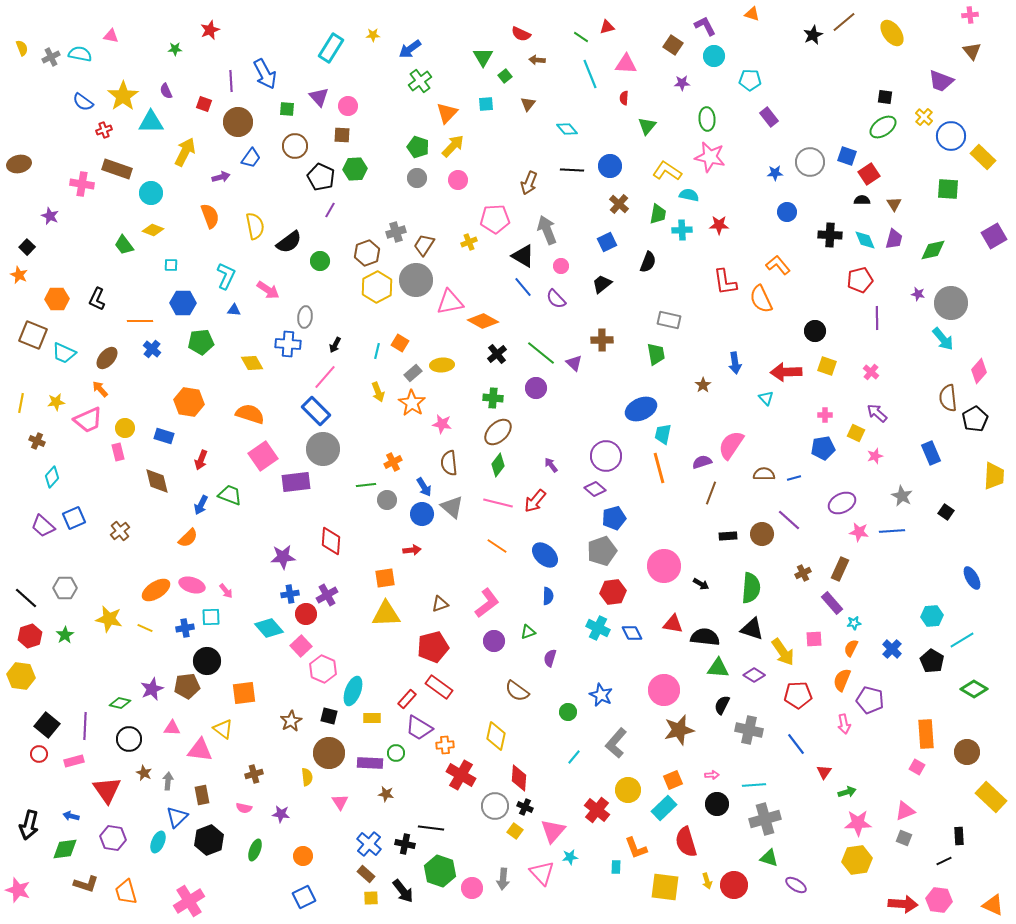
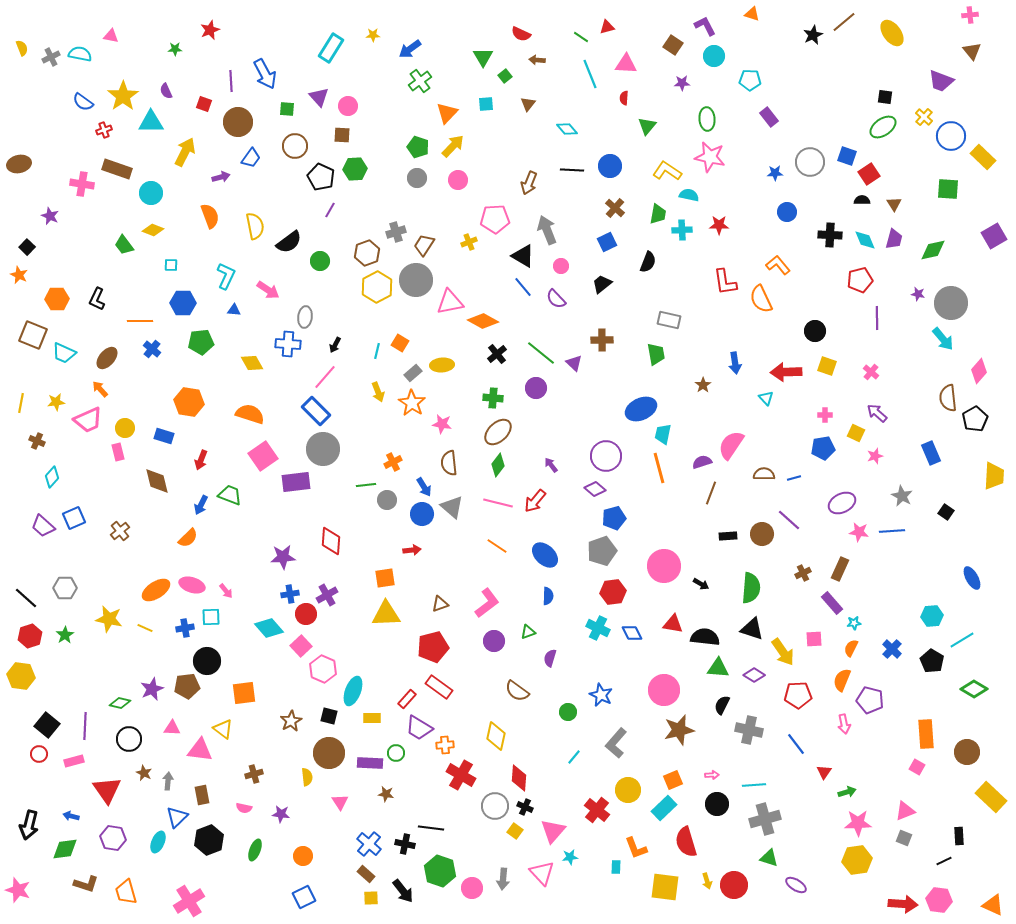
brown cross at (619, 204): moved 4 px left, 4 px down
